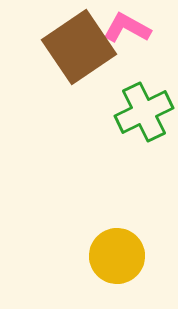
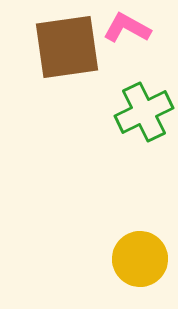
brown square: moved 12 px left; rotated 26 degrees clockwise
yellow circle: moved 23 px right, 3 px down
